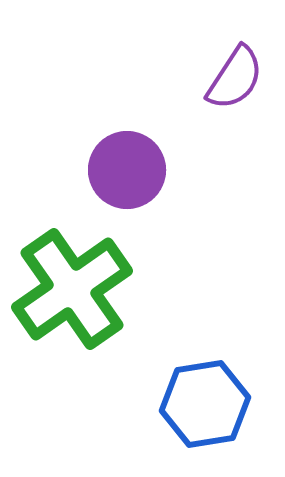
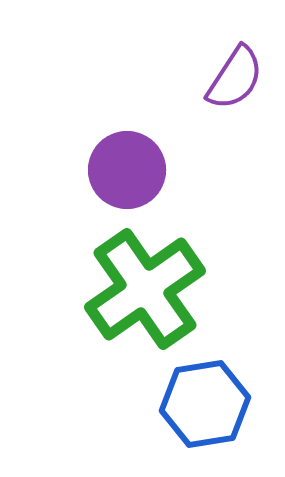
green cross: moved 73 px right
